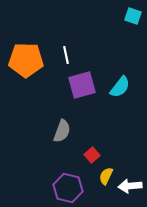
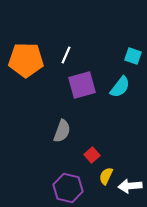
cyan square: moved 40 px down
white line: rotated 36 degrees clockwise
